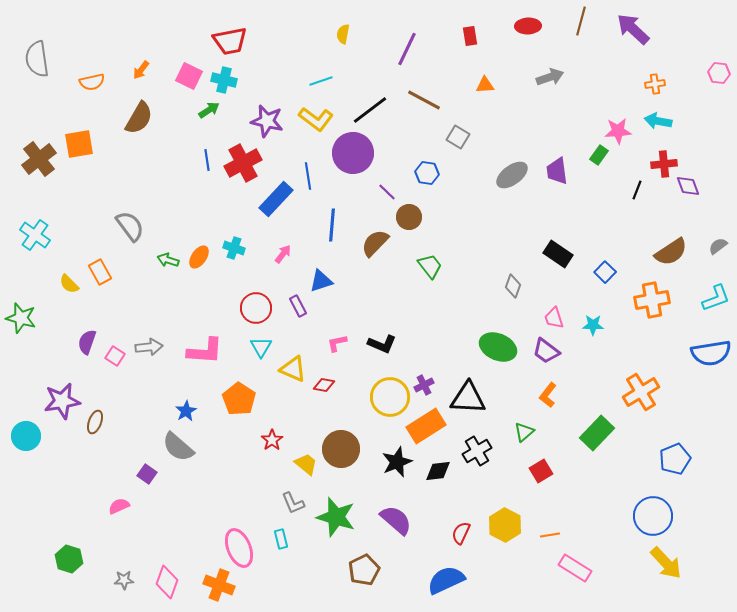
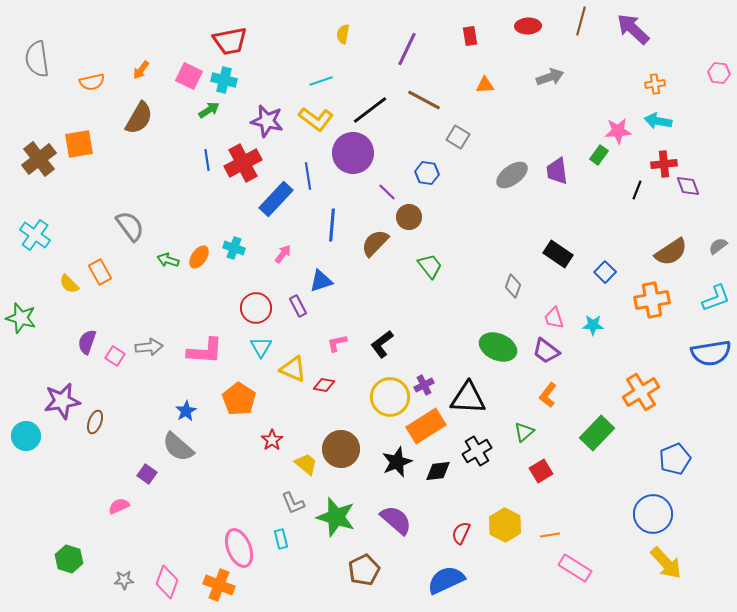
black L-shape at (382, 344): rotated 120 degrees clockwise
blue circle at (653, 516): moved 2 px up
